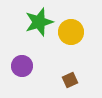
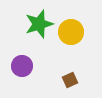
green star: moved 2 px down
